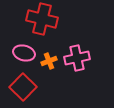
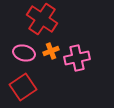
red cross: rotated 20 degrees clockwise
orange cross: moved 2 px right, 10 px up
red square: rotated 12 degrees clockwise
